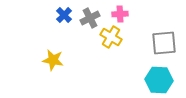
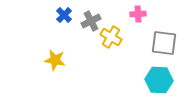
pink cross: moved 18 px right
gray cross: moved 1 px right, 3 px down
gray square: rotated 12 degrees clockwise
yellow star: moved 2 px right
